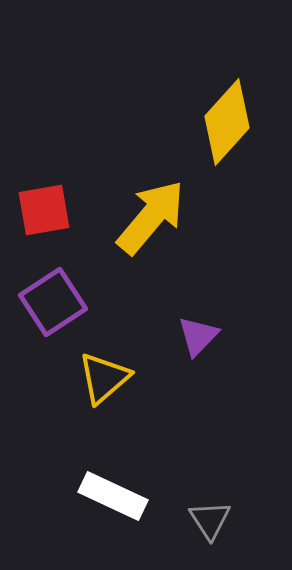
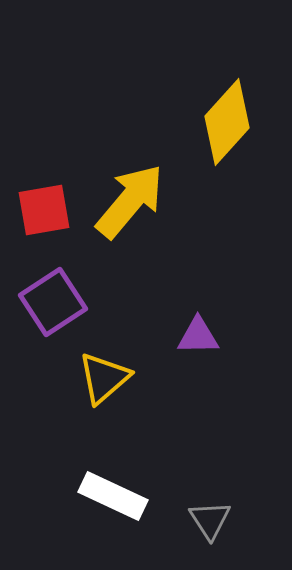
yellow arrow: moved 21 px left, 16 px up
purple triangle: rotated 45 degrees clockwise
